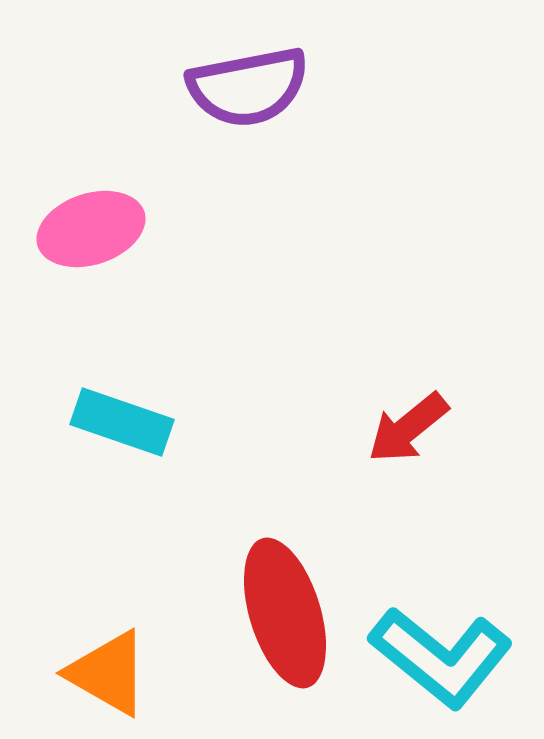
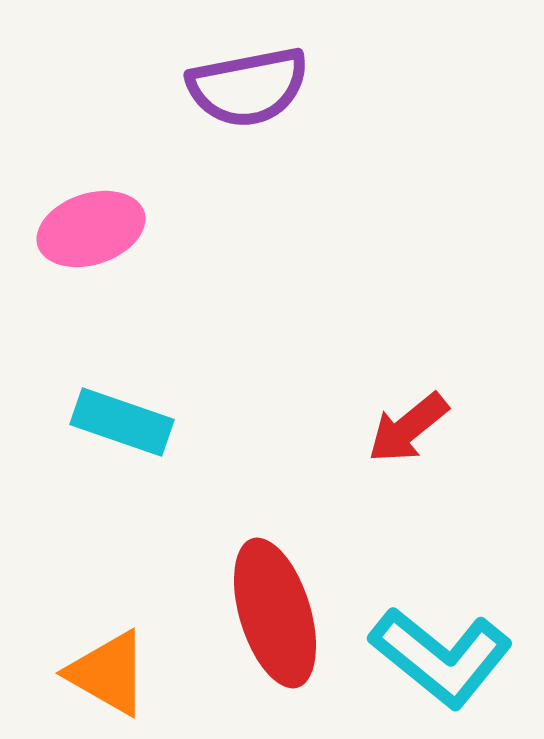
red ellipse: moved 10 px left
